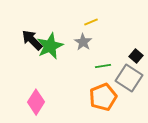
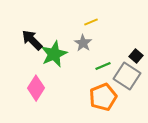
gray star: moved 1 px down
green star: moved 4 px right, 8 px down
green line: rotated 14 degrees counterclockwise
gray square: moved 2 px left, 2 px up
pink diamond: moved 14 px up
